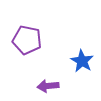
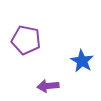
purple pentagon: moved 1 px left
